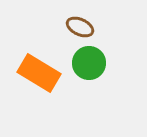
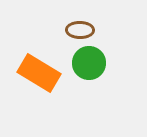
brown ellipse: moved 3 px down; rotated 24 degrees counterclockwise
